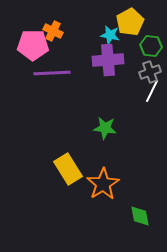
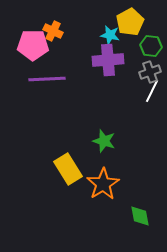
purple line: moved 5 px left, 6 px down
green star: moved 1 px left, 13 px down; rotated 10 degrees clockwise
